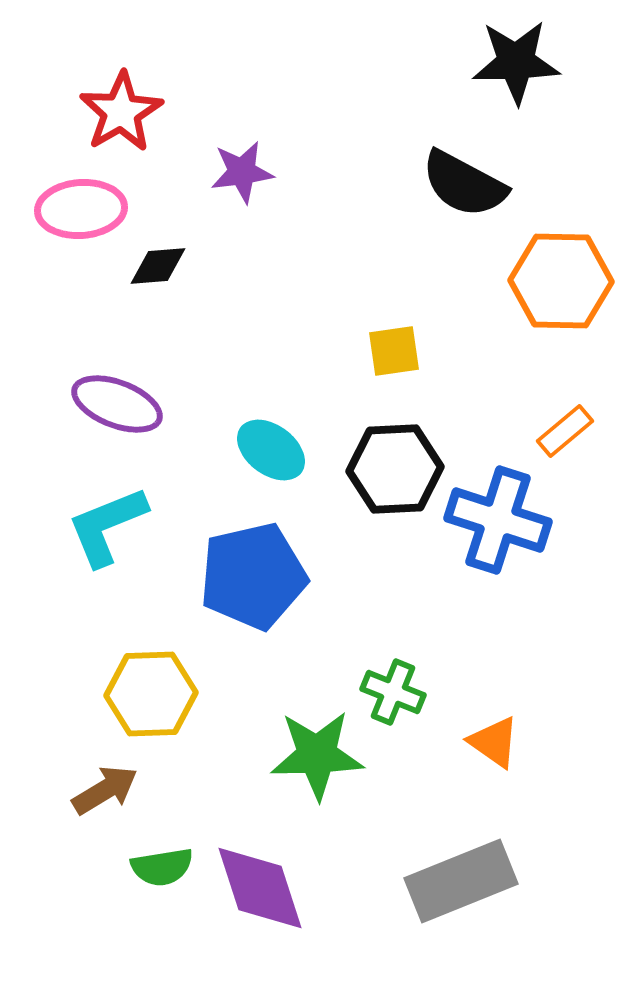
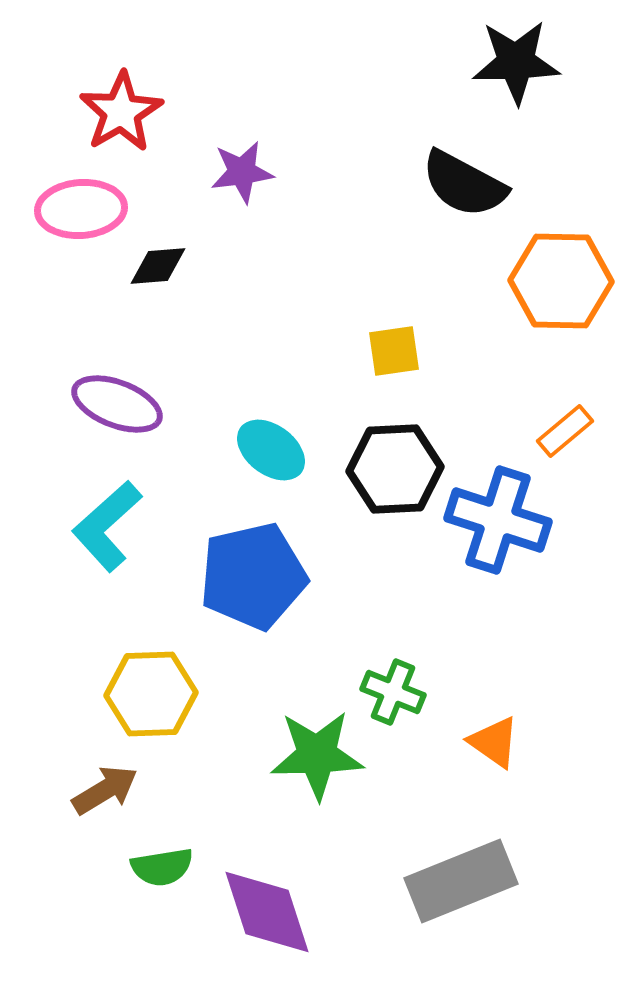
cyan L-shape: rotated 20 degrees counterclockwise
purple diamond: moved 7 px right, 24 px down
